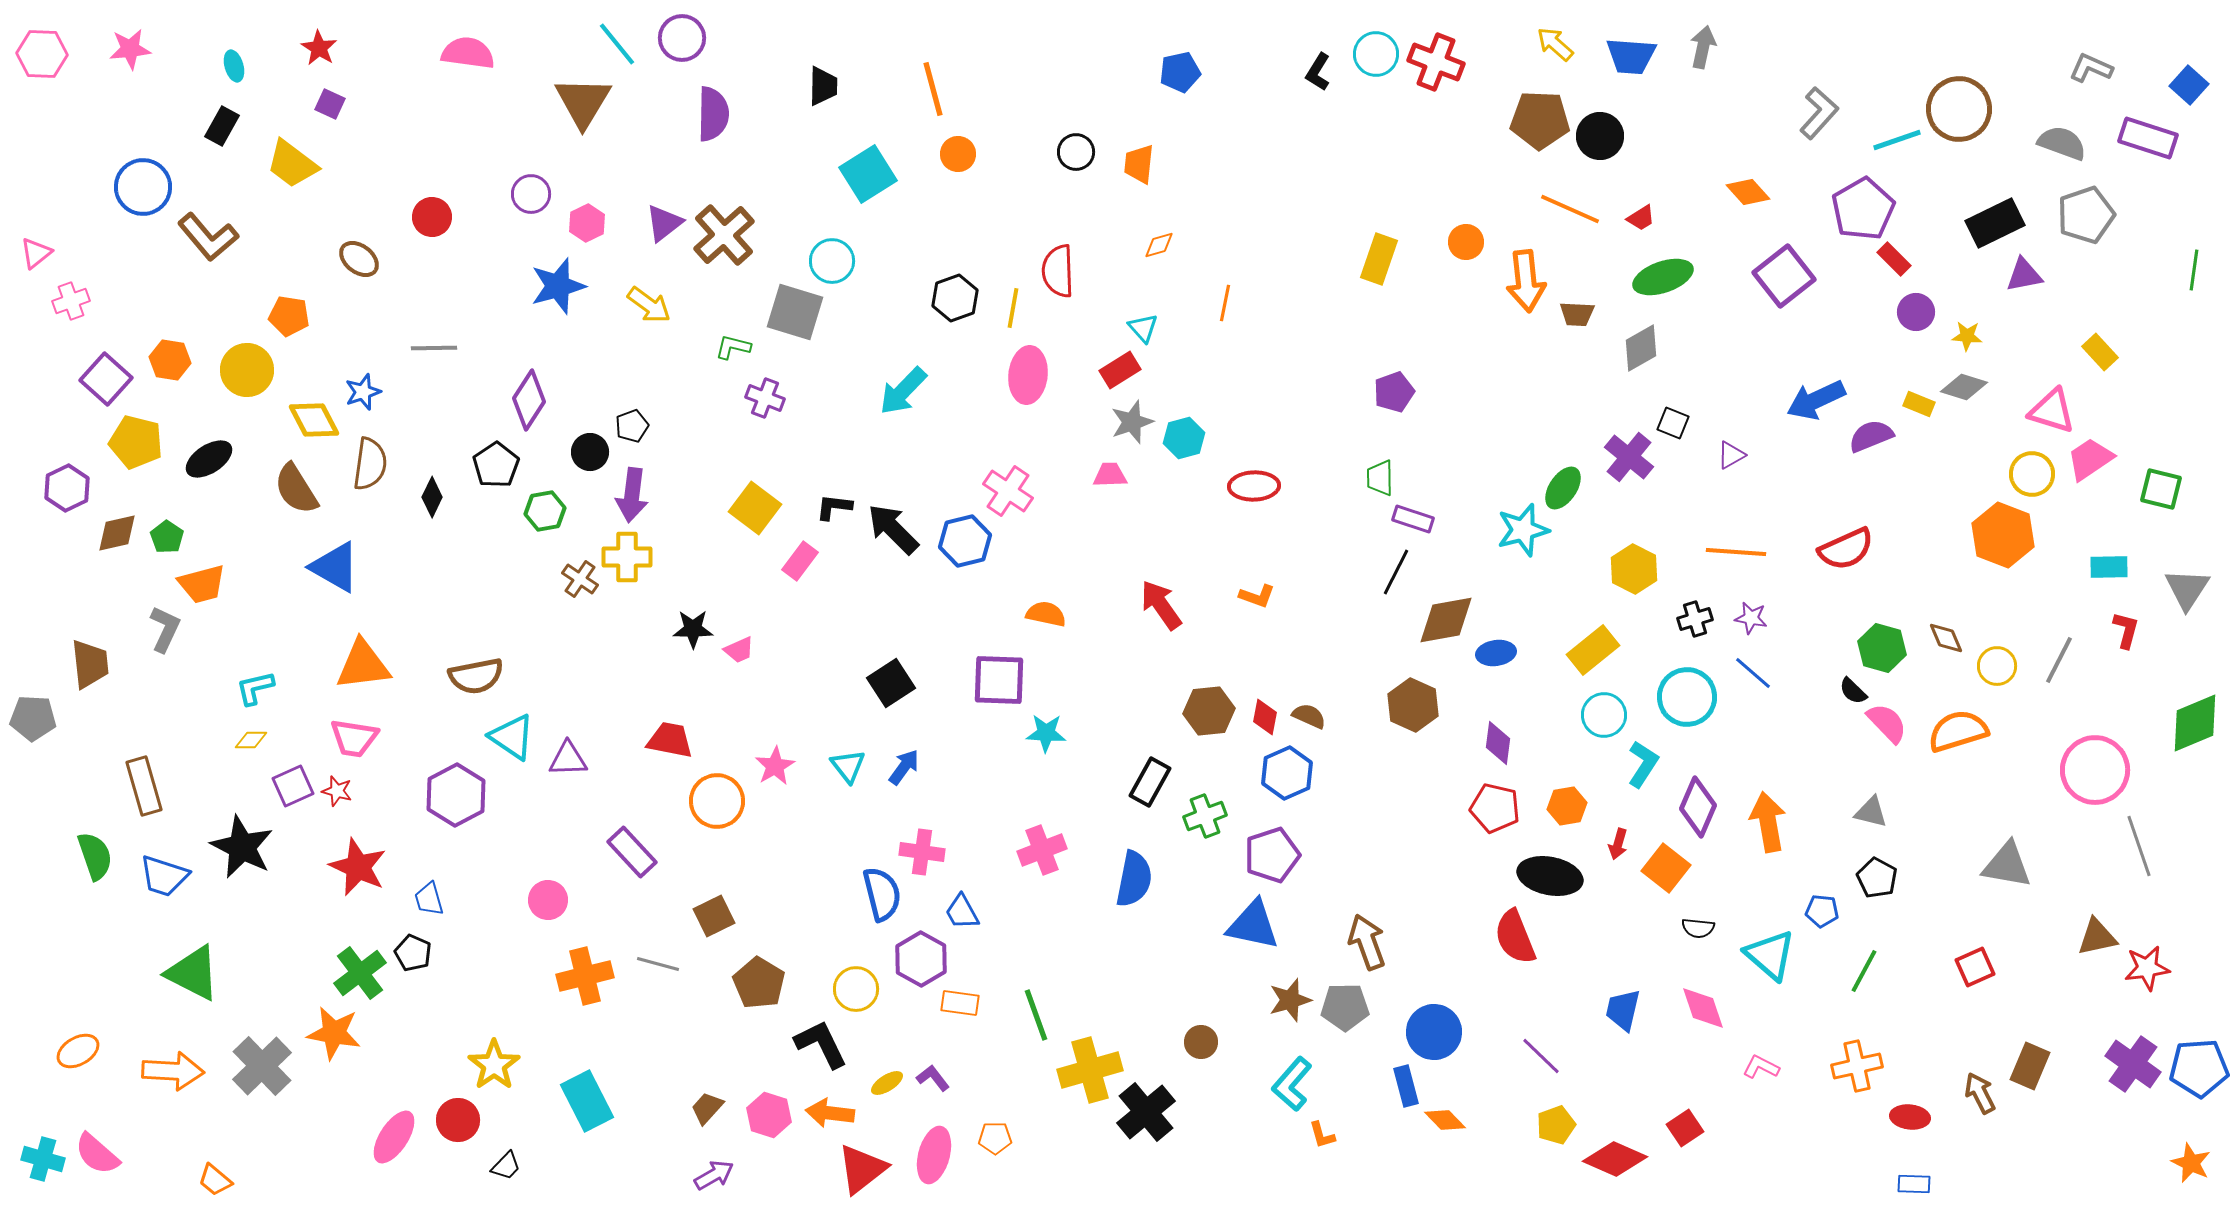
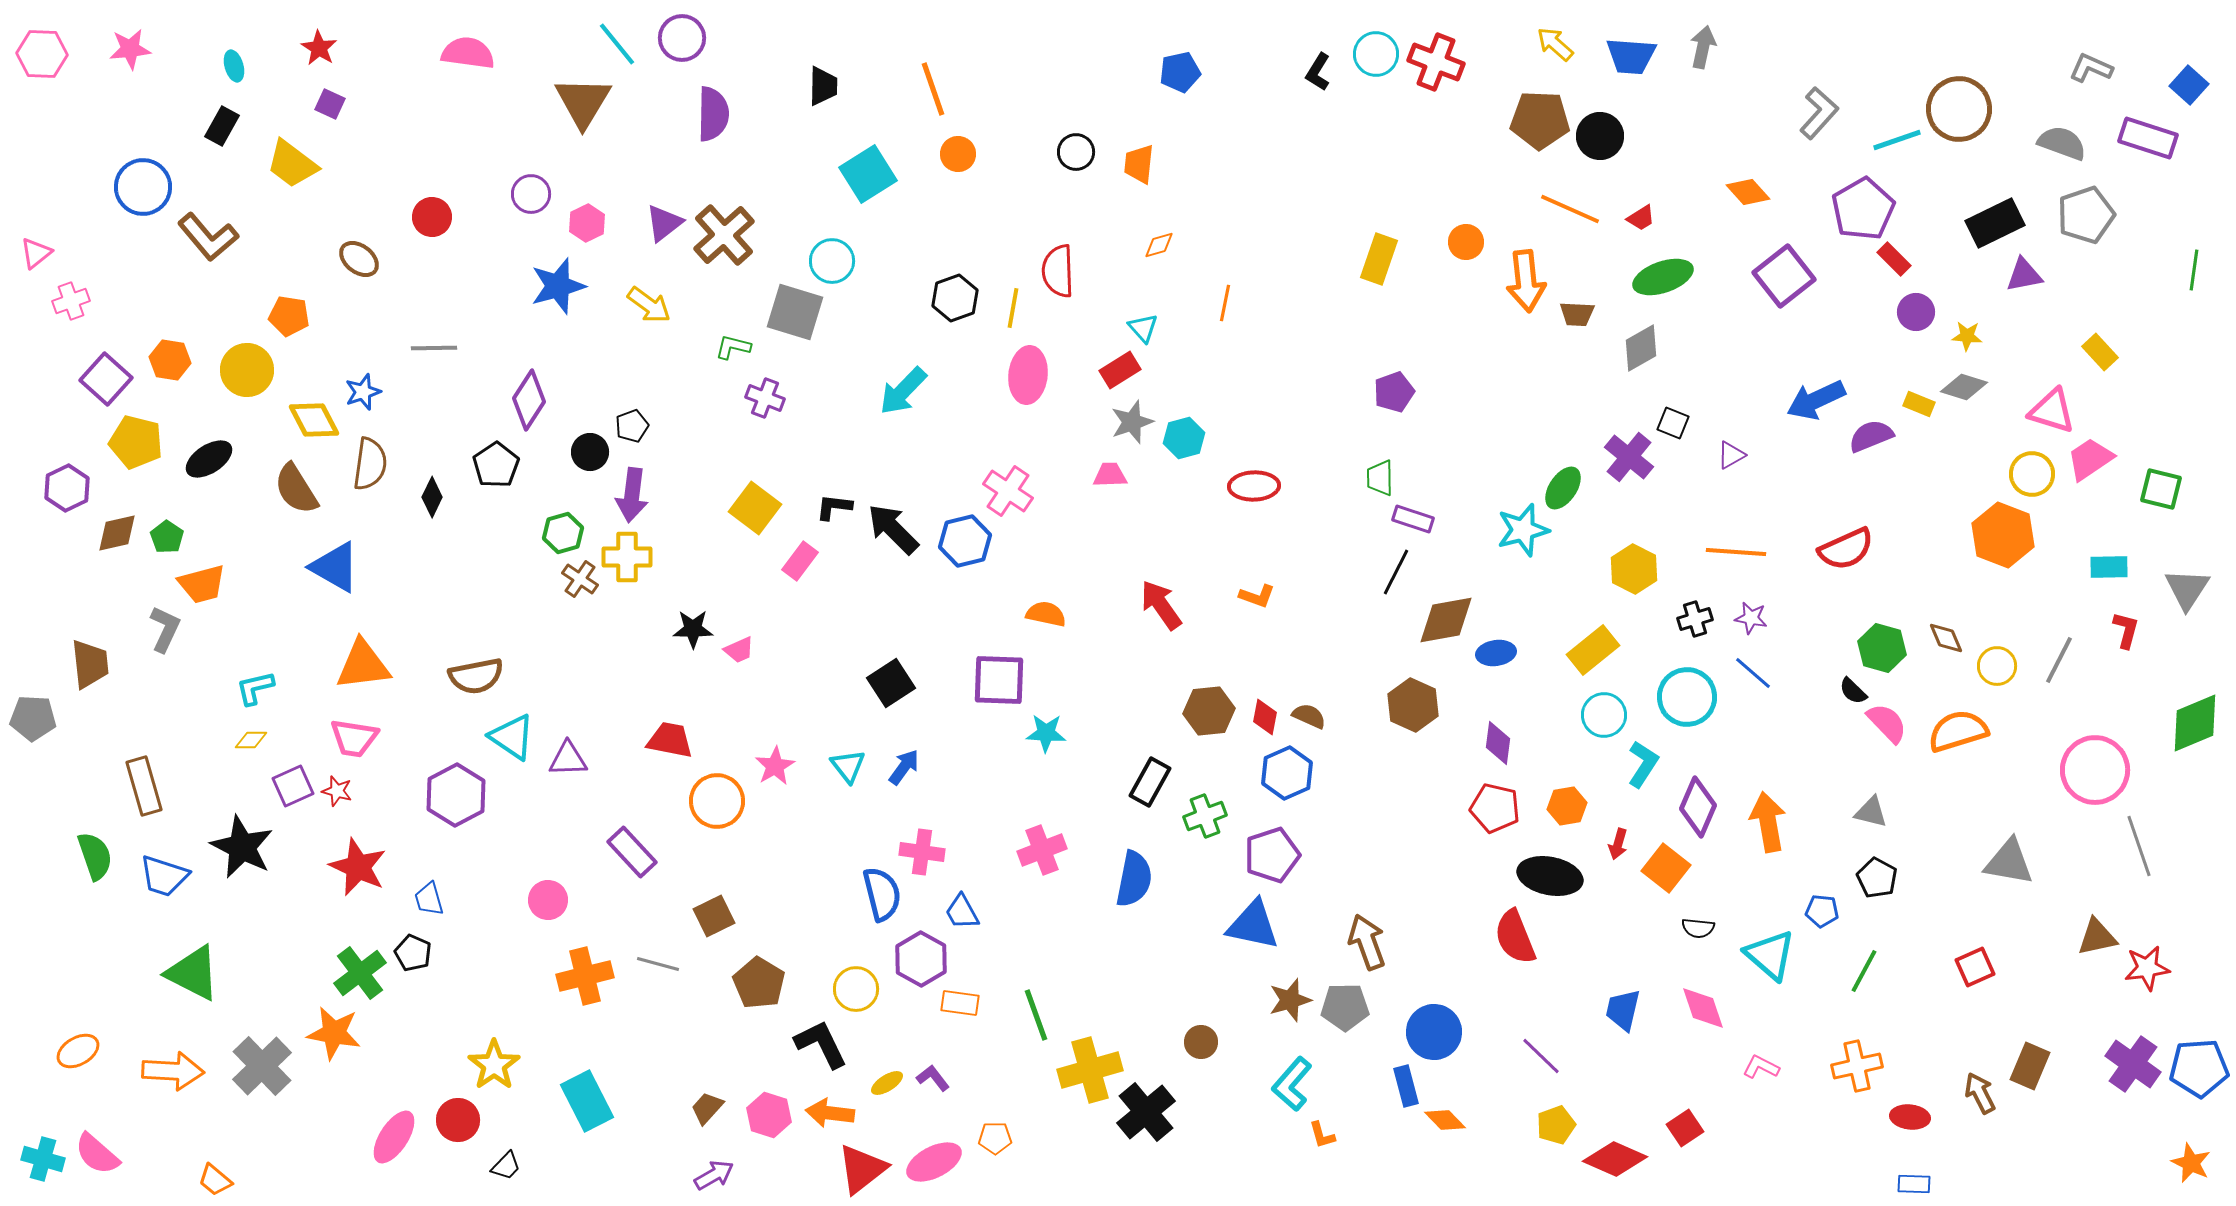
orange line at (933, 89): rotated 4 degrees counterclockwise
green hexagon at (545, 511): moved 18 px right, 22 px down; rotated 6 degrees counterclockwise
gray triangle at (2007, 865): moved 2 px right, 3 px up
pink ellipse at (934, 1155): moved 7 px down; rotated 48 degrees clockwise
